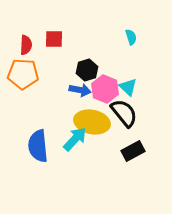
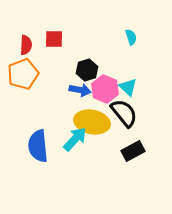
orange pentagon: rotated 24 degrees counterclockwise
